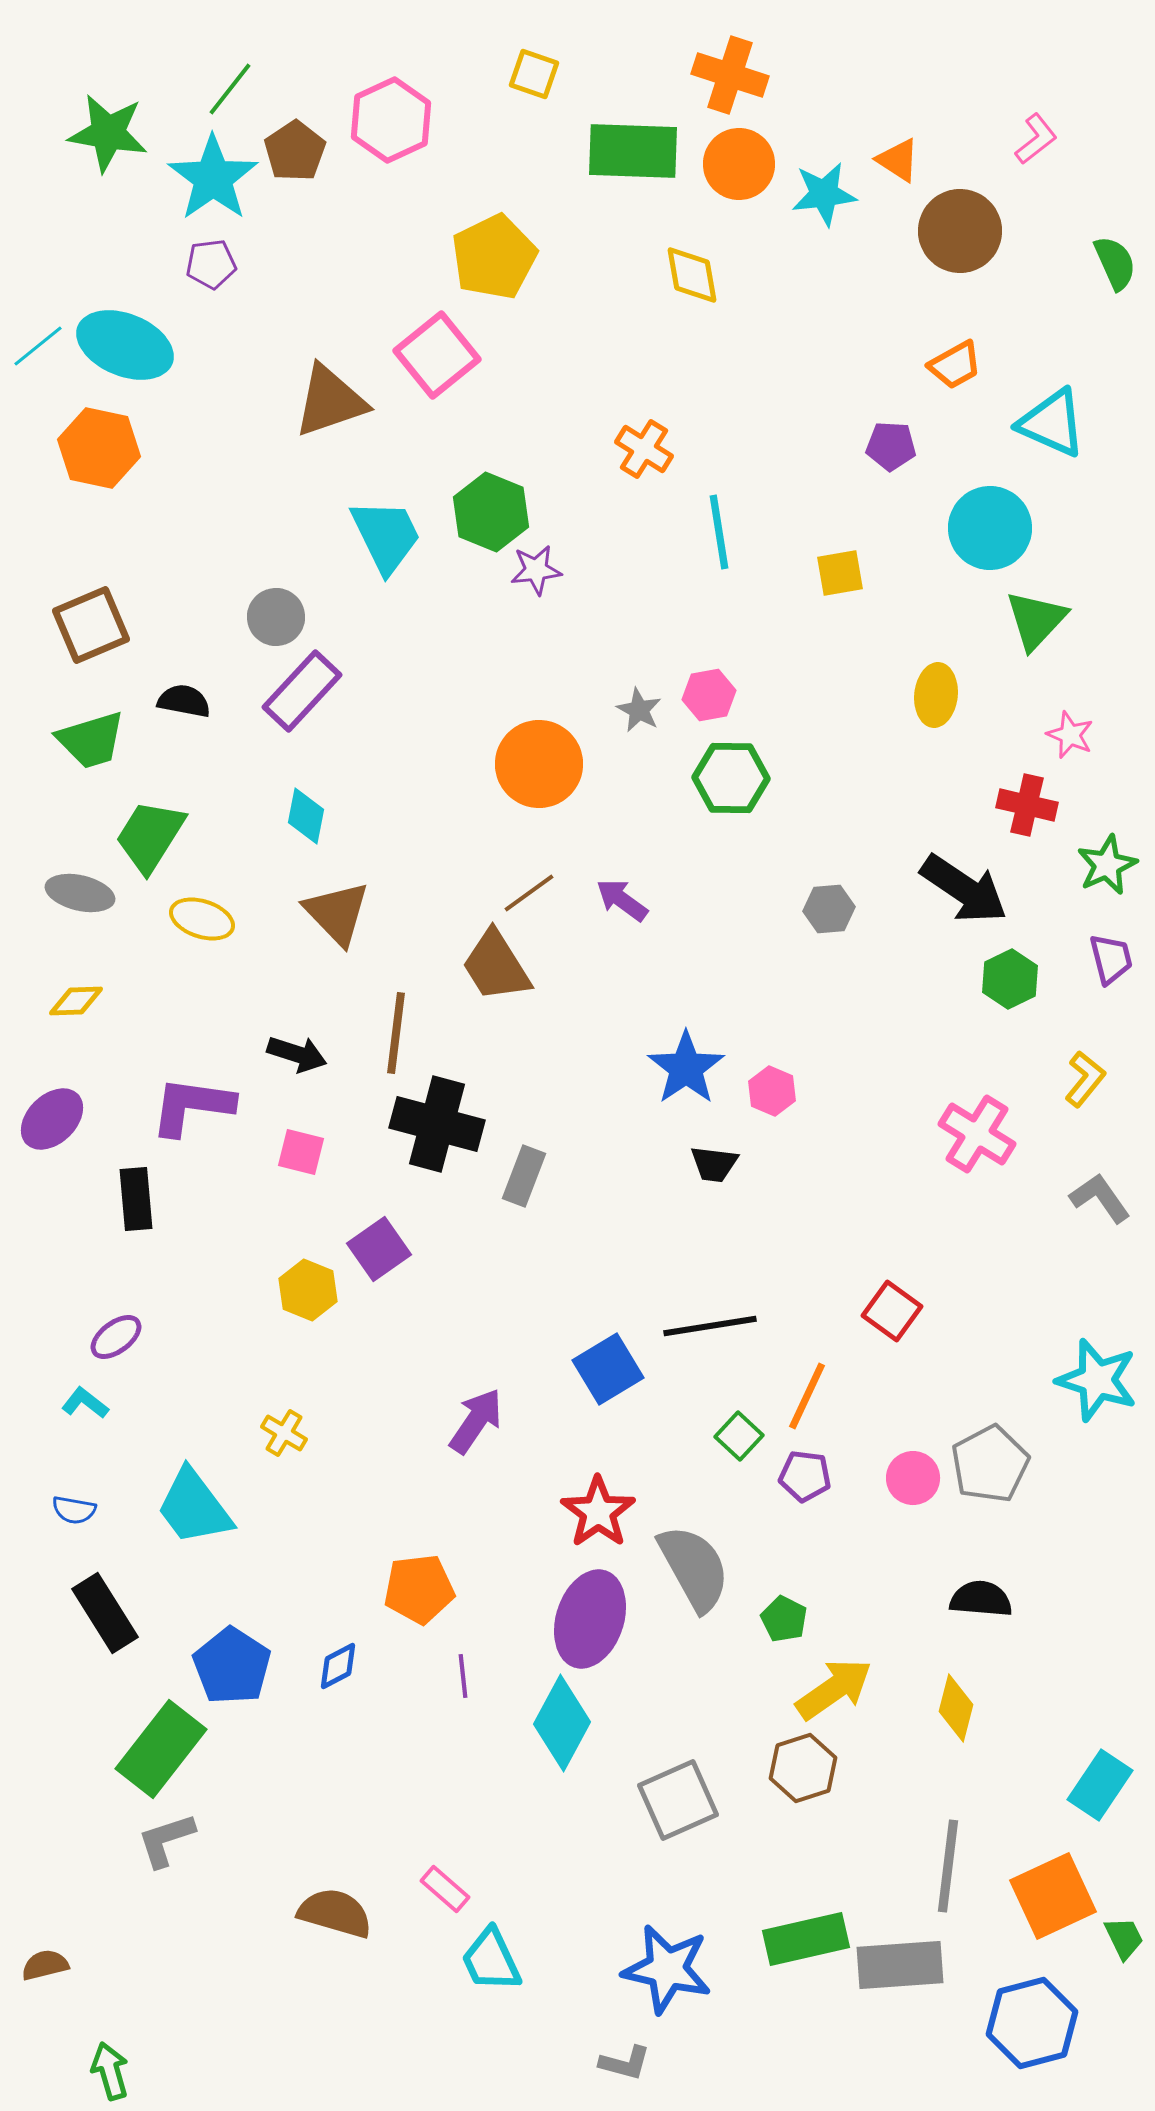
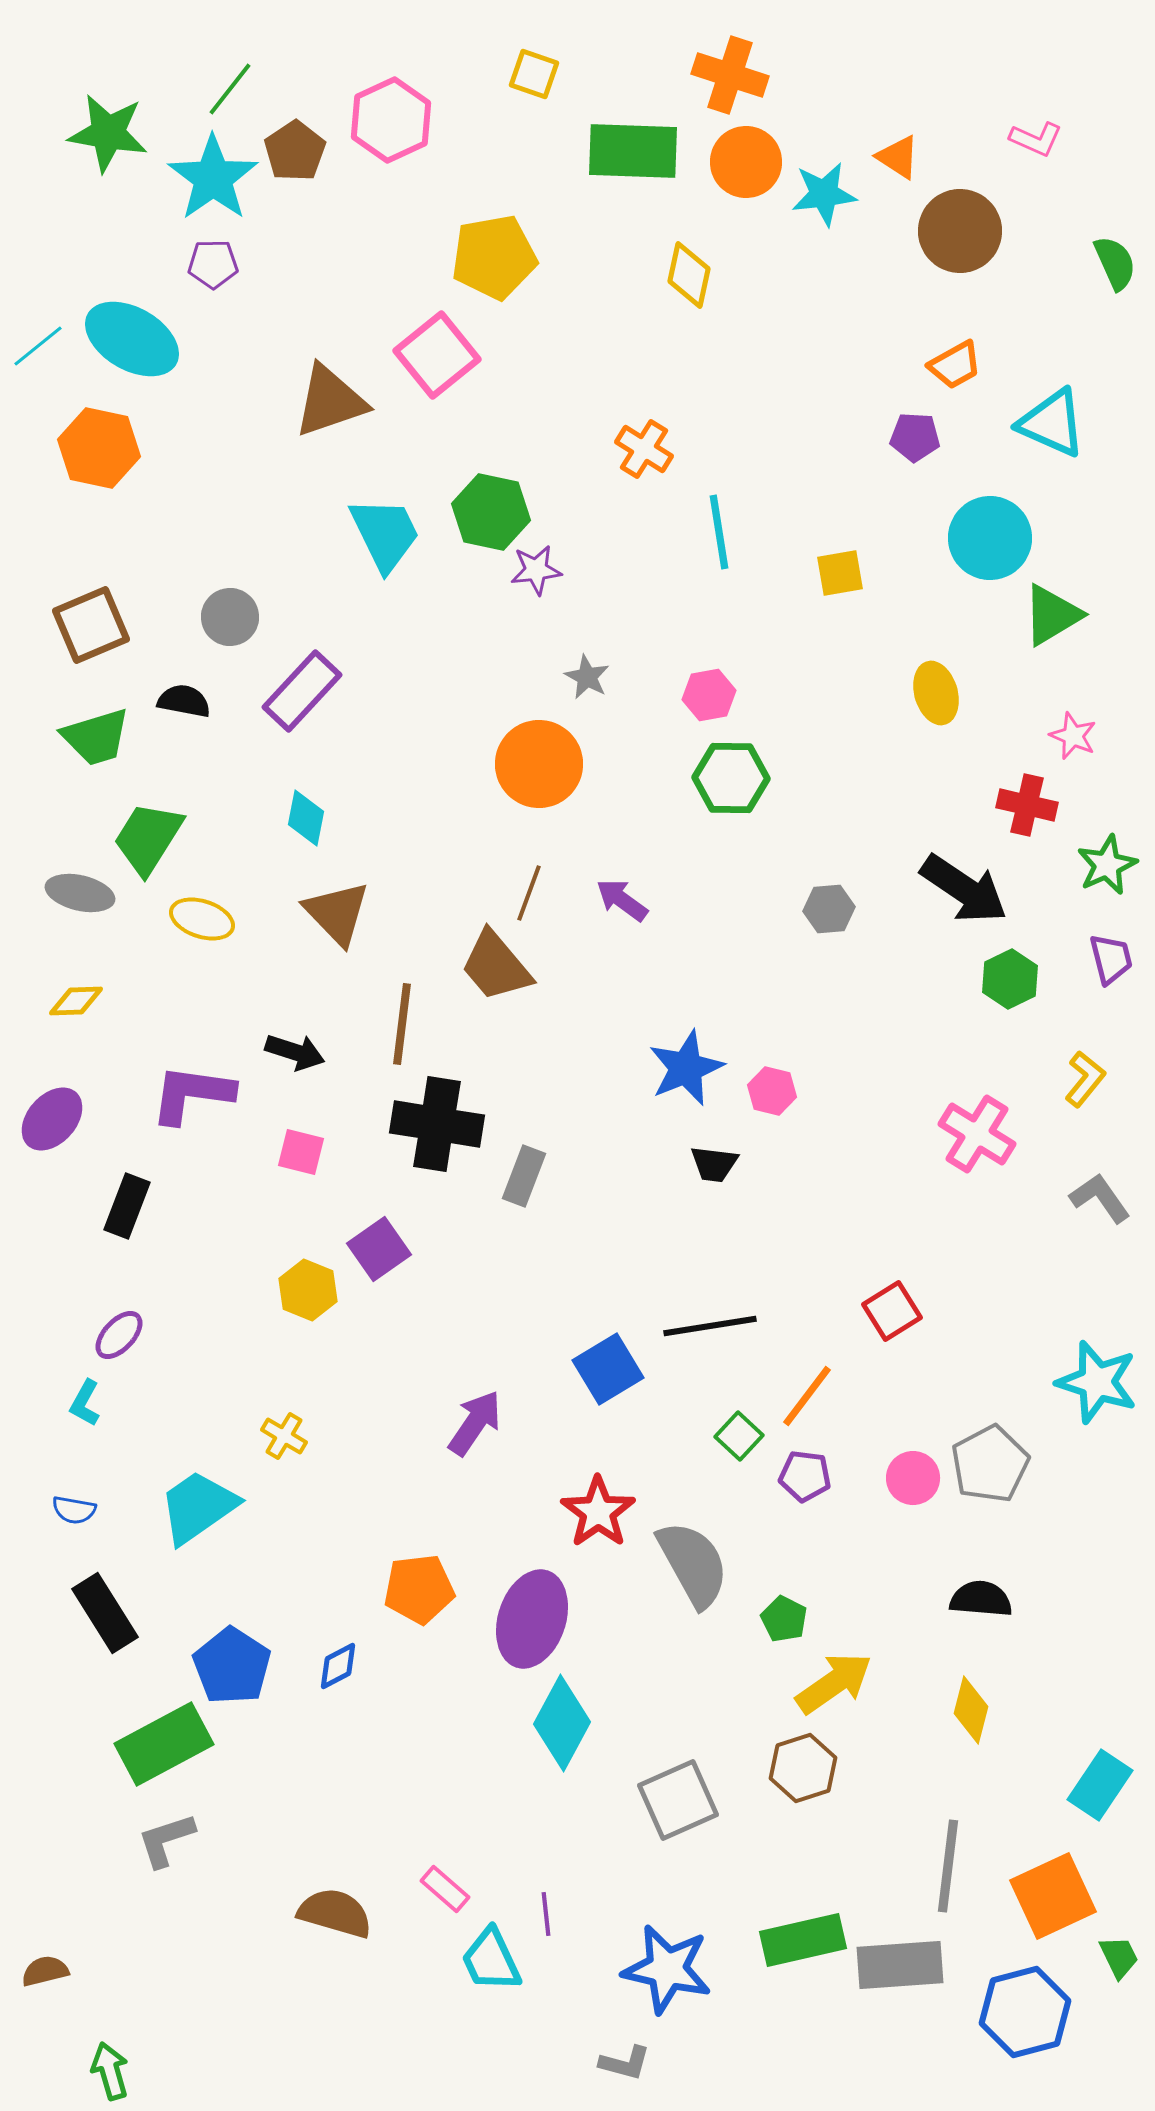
pink L-shape at (1036, 139): rotated 62 degrees clockwise
orange triangle at (898, 160): moved 3 px up
orange circle at (739, 164): moved 7 px right, 2 px up
yellow pentagon at (494, 257): rotated 16 degrees clockwise
purple pentagon at (211, 264): moved 2 px right; rotated 6 degrees clockwise
yellow diamond at (692, 275): moved 3 px left; rotated 22 degrees clockwise
cyan ellipse at (125, 345): moved 7 px right, 6 px up; rotated 8 degrees clockwise
purple pentagon at (891, 446): moved 24 px right, 9 px up
green hexagon at (491, 512): rotated 10 degrees counterclockwise
cyan circle at (990, 528): moved 10 px down
cyan trapezoid at (386, 536): moved 1 px left, 2 px up
gray circle at (276, 617): moved 46 px left
green triangle at (1036, 620): moved 16 px right, 5 px up; rotated 16 degrees clockwise
yellow ellipse at (936, 695): moved 2 px up; rotated 22 degrees counterclockwise
gray star at (639, 710): moved 52 px left, 33 px up
pink star at (1070, 735): moved 3 px right, 1 px down
green trapezoid at (91, 740): moved 5 px right, 3 px up
cyan diamond at (306, 816): moved 2 px down
green trapezoid at (150, 836): moved 2 px left, 2 px down
brown line at (529, 893): rotated 34 degrees counterclockwise
brown trapezoid at (496, 966): rotated 8 degrees counterclockwise
brown line at (396, 1033): moved 6 px right, 9 px up
black arrow at (297, 1054): moved 2 px left, 2 px up
blue star at (686, 1068): rotated 12 degrees clockwise
pink hexagon at (772, 1091): rotated 9 degrees counterclockwise
purple L-shape at (192, 1106): moved 12 px up
purple ellipse at (52, 1119): rotated 4 degrees counterclockwise
black cross at (437, 1124): rotated 6 degrees counterclockwise
black rectangle at (136, 1199): moved 9 px left, 7 px down; rotated 26 degrees clockwise
red square at (892, 1311): rotated 22 degrees clockwise
purple ellipse at (116, 1337): moved 3 px right, 2 px up; rotated 10 degrees counterclockwise
cyan star at (1097, 1380): moved 2 px down
orange line at (807, 1396): rotated 12 degrees clockwise
cyan L-shape at (85, 1403): rotated 99 degrees counterclockwise
purple arrow at (476, 1421): moved 1 px left, 2 px down
yellow cross at (284, 1433): moved 3 px down
cyan trapezoid at (194, 1507): moved 4 px right; rotated 92 degrees clockwise
gray semicircle at (694, 1568): moved 1 px left, 4 px up
purple ellipse at (590, 1619): moved 58 px left
purple line at (463, 1676): moved 83 px right, 238 px down
yellow arrow at (834, 1689): moved 6 px up
yellow diamond at (956, 1708): moved 15 px right, 2 px down
green rectangle at (161, 1749): moved 3 px right, 5 px up; rotated 24 degrees clockwise
green trapezoid at (1124, 1938): moved 5 px left, 19 px down
green rectangle at (806, 1939): moved 3 px left, 1 px down
brown semicircle at (45, 1965): moved 6 px down
blue hexagon at (1032, 2023): moved 7 px left, 11 px up
